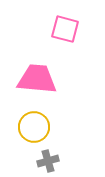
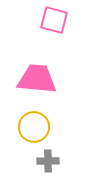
pink square: moved 11 px left, 9 px up
gray cross: rotated 15 degrees clockwise
